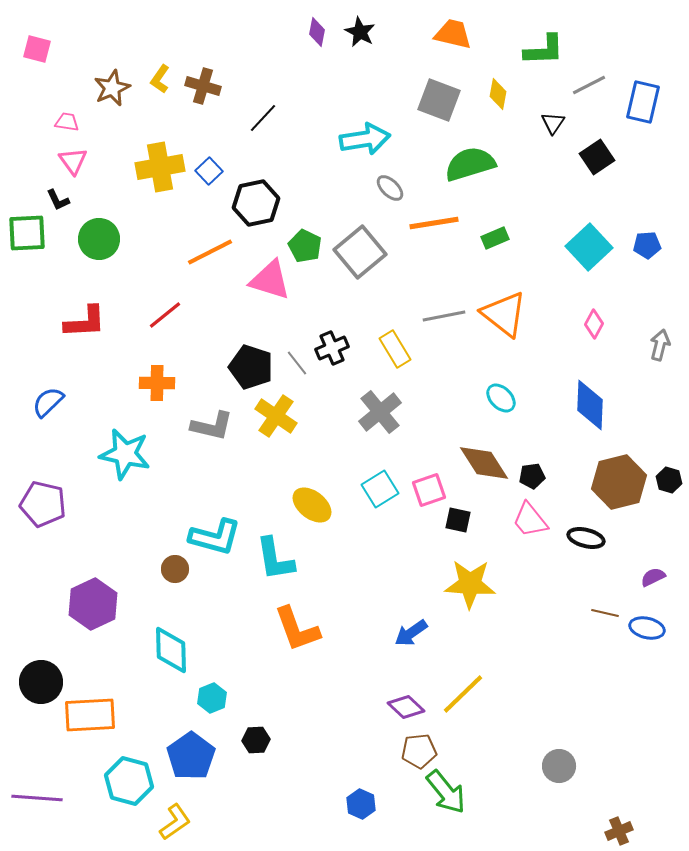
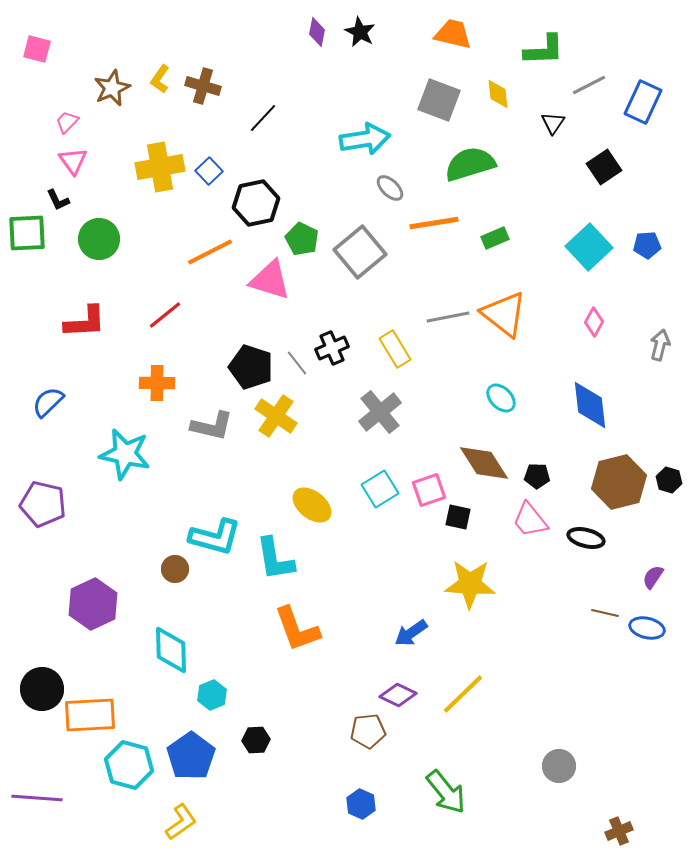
yellow diamond at (498, 94): rotated 16 degrees counterclockwise
blue rectangle at (643, 102): rotated 12 degrees clockwise
pink trapezoid at (67, 122): rotated 55 degrees counterclockwise
black square at (597, 157): moved 7 px right, 10 px down
green pentagon at (305, 246): moved 3 px left, 7 px up
gray line at (444, 316): moved 4 px right, 1 px down
pink diamond at (594, 324): moved 2 px up
blue diamond at (590, 405): rotated 9 degrees counterclockwise
black pentagon at (532, 476): moved 5 px right; rotated 10 degrees clockwise
black square at (458, 520): moved 3 px up
purple semicircle at (653, 577): rotated 30 degrees counterclockwise
black circle at (41, 682): moved 1 px right, 7 px down
cyan hexagon at (212, 698): moved 3 px up
purple diamond at (406, 707): moved 8 px left, 12 px up; rotated 18 degrees counterclockwise
brown pentagon at (419, 751): moved 51 px left, 20 px up
cyan hexagon at (129, 781): moved 16 px up
yellow L-shape at (175, 822): moved 6 px right
